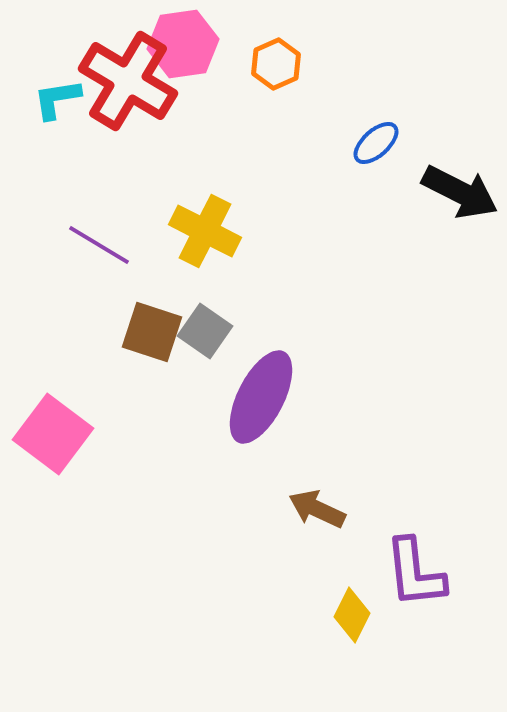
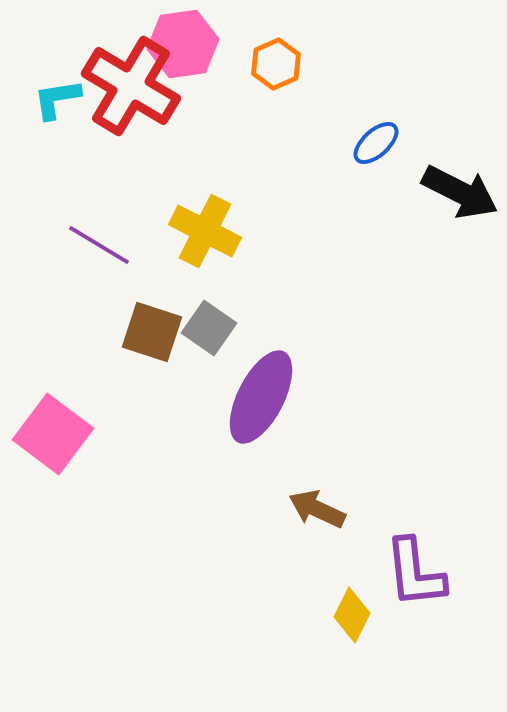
red cross: moved 3 px right, 5 px down
gray square: moved 4 px right, 3 px up
